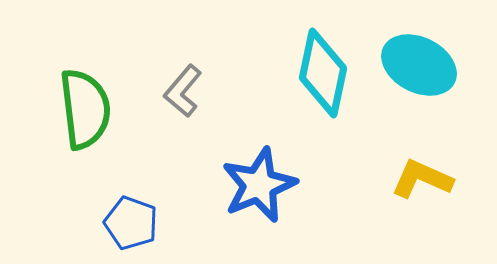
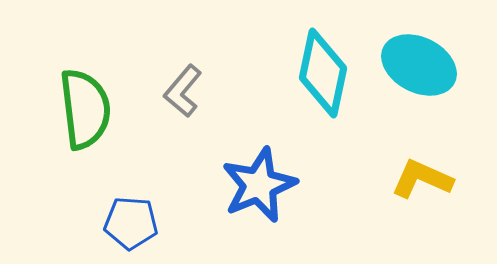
blue pentagon: rotated 16 degrees counterclockwise
